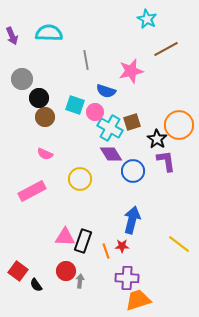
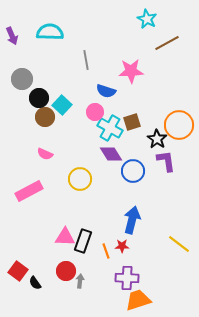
cyan semicircle: moved 1 px right, 1 px up
brown line: moved 1 px right, 6 px up
pink star: rotated 10 degrees clockwise
cyan square: moved 13 px left; rotated 24 degrees clockwise
pink rectangle: moved 3 px left
black semicircle: moved 1 px left, 2 px up
